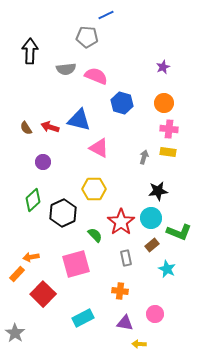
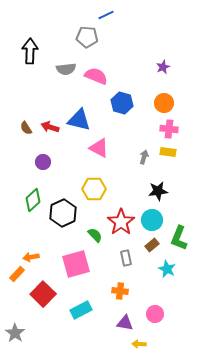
cyan circle: moved 1 px right, 2 px down
green L-shape: moved 6 px down; rotated 90 degrees clockwise
cyan rectangle: moved 2 px left, 8 px up
